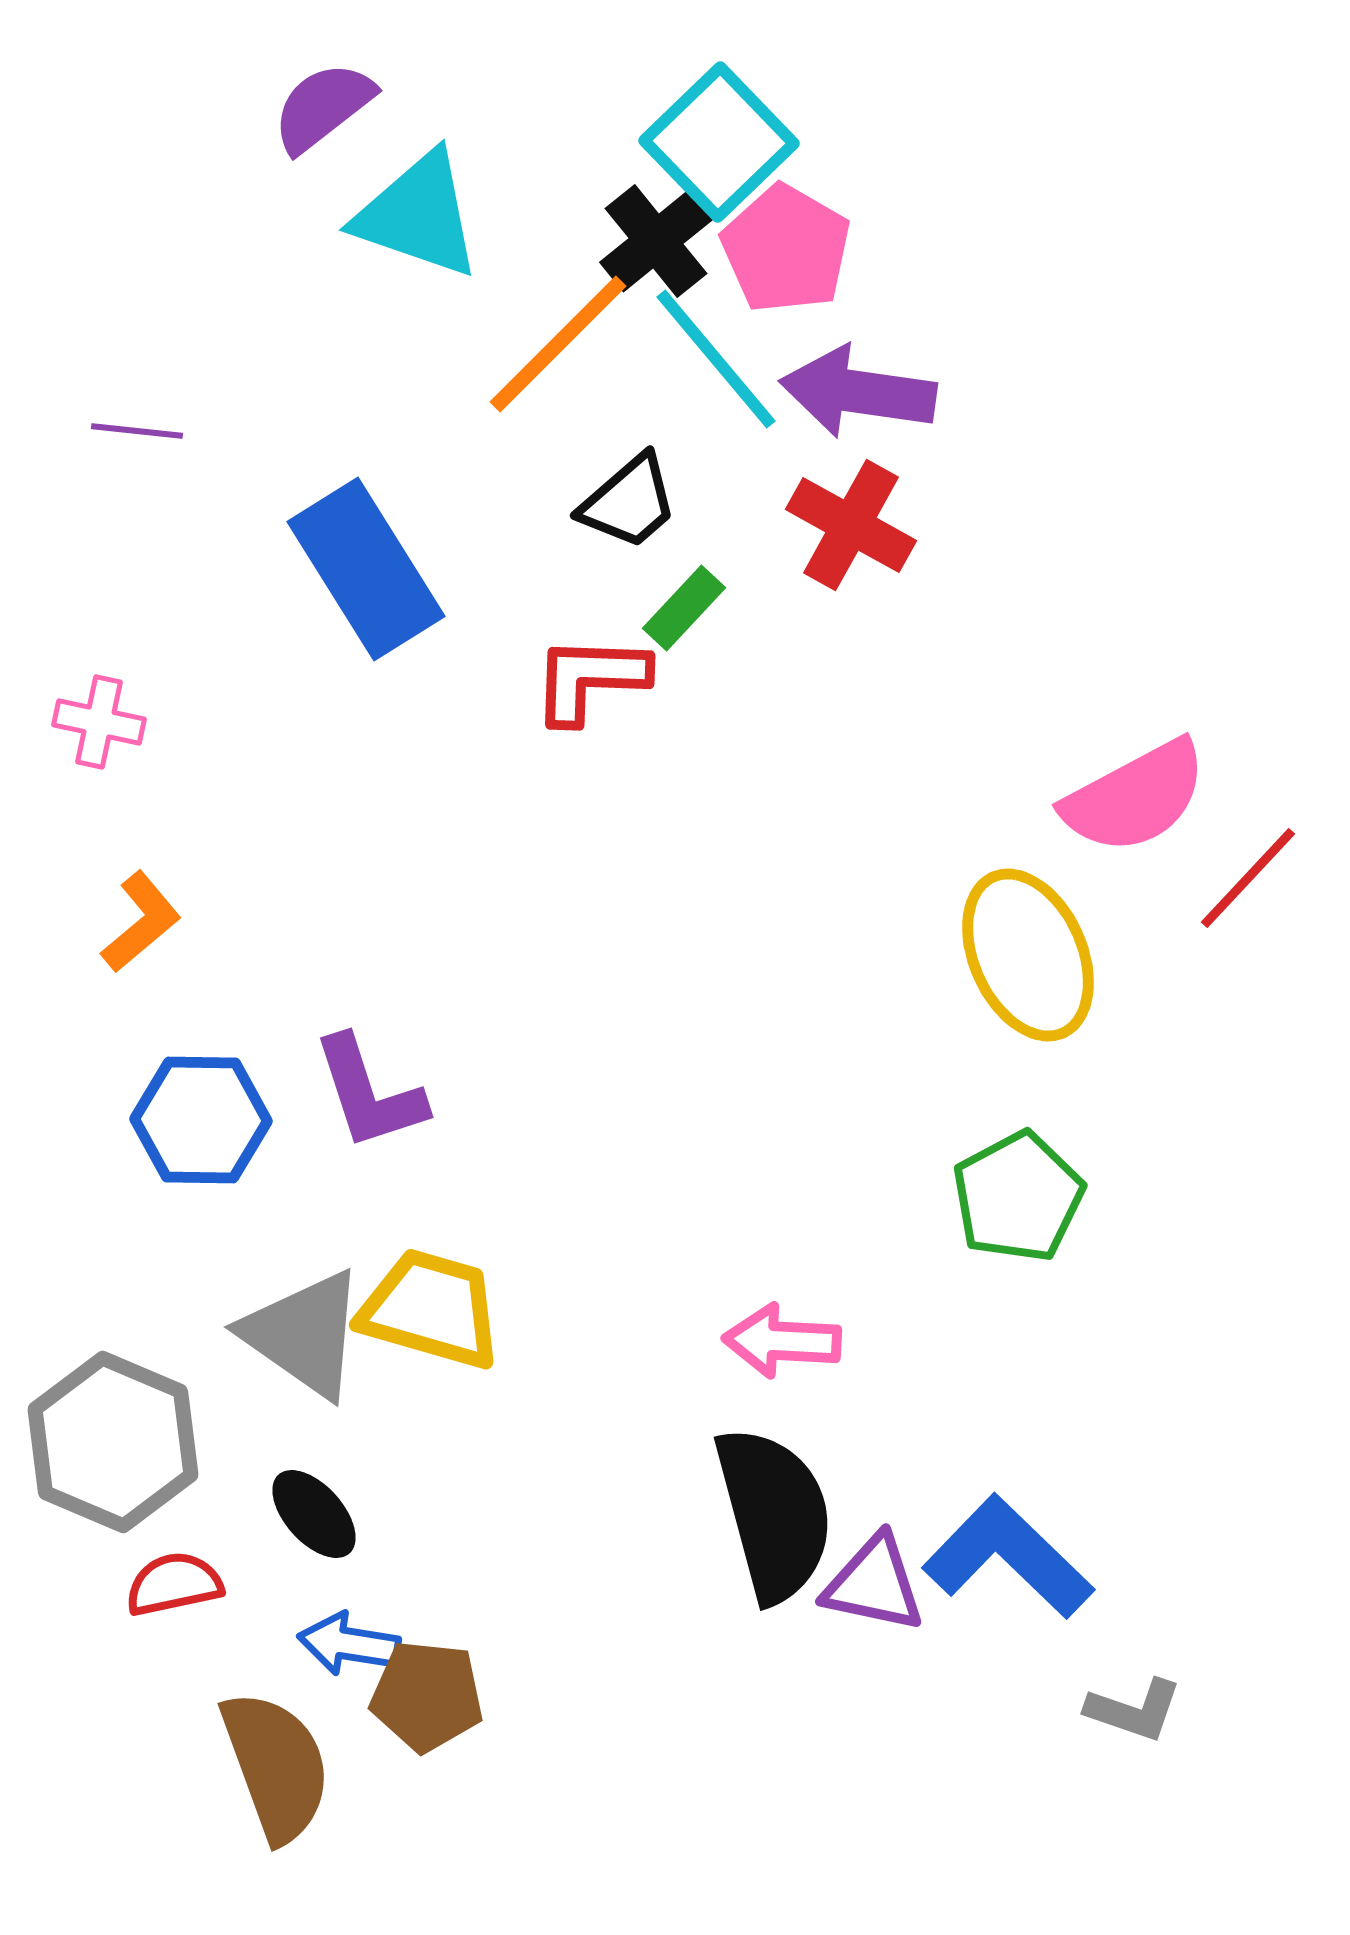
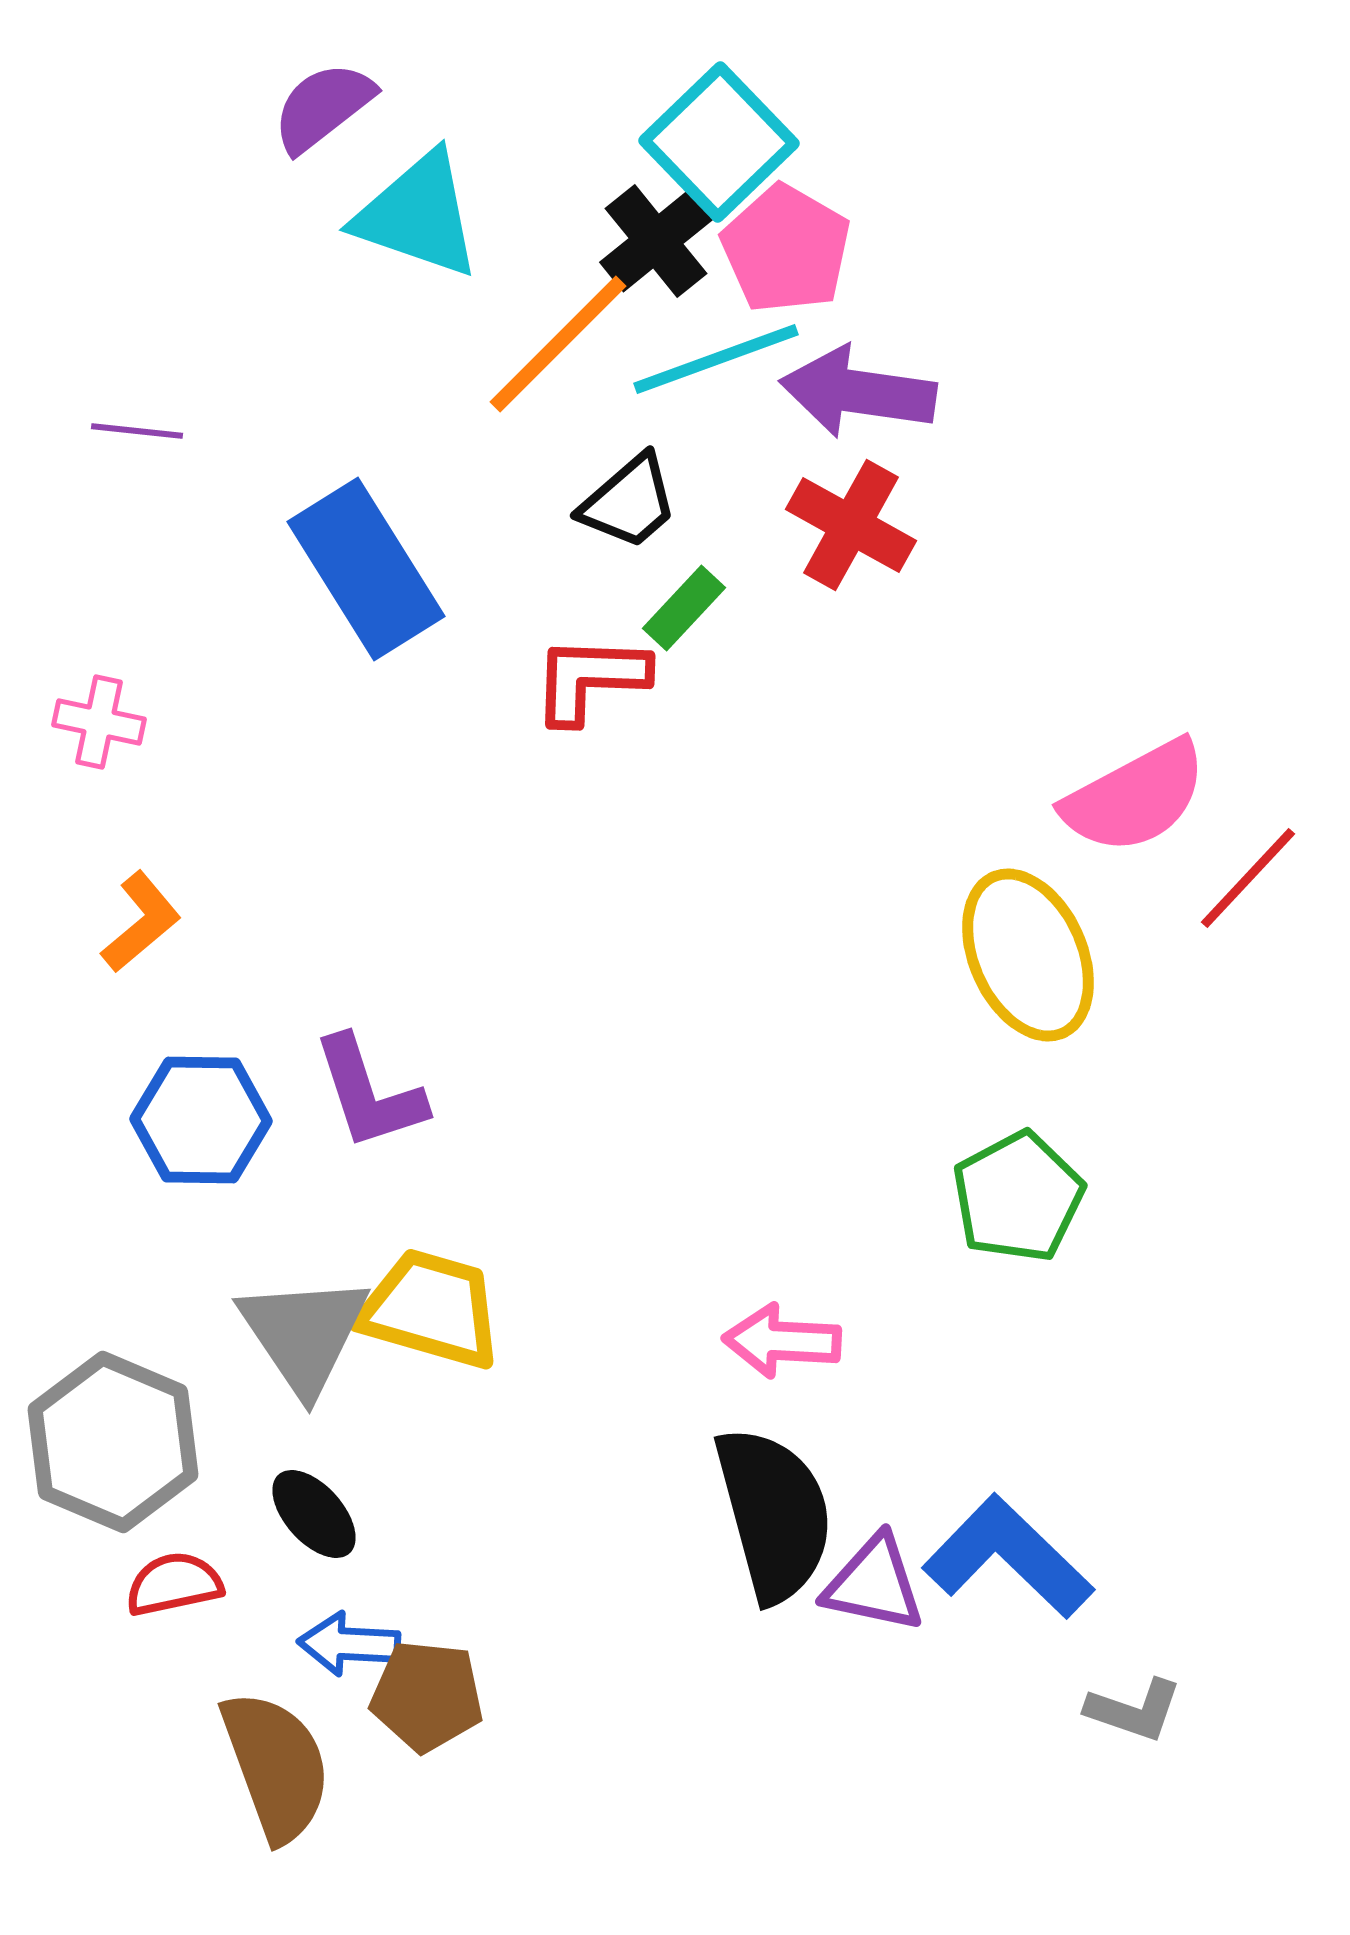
cyan line: rotated 70 degrees counterclockwise
gray triangle: rotated 21 degrees clockwise
blue arrow: rotated 6 degrees counterclockwise
